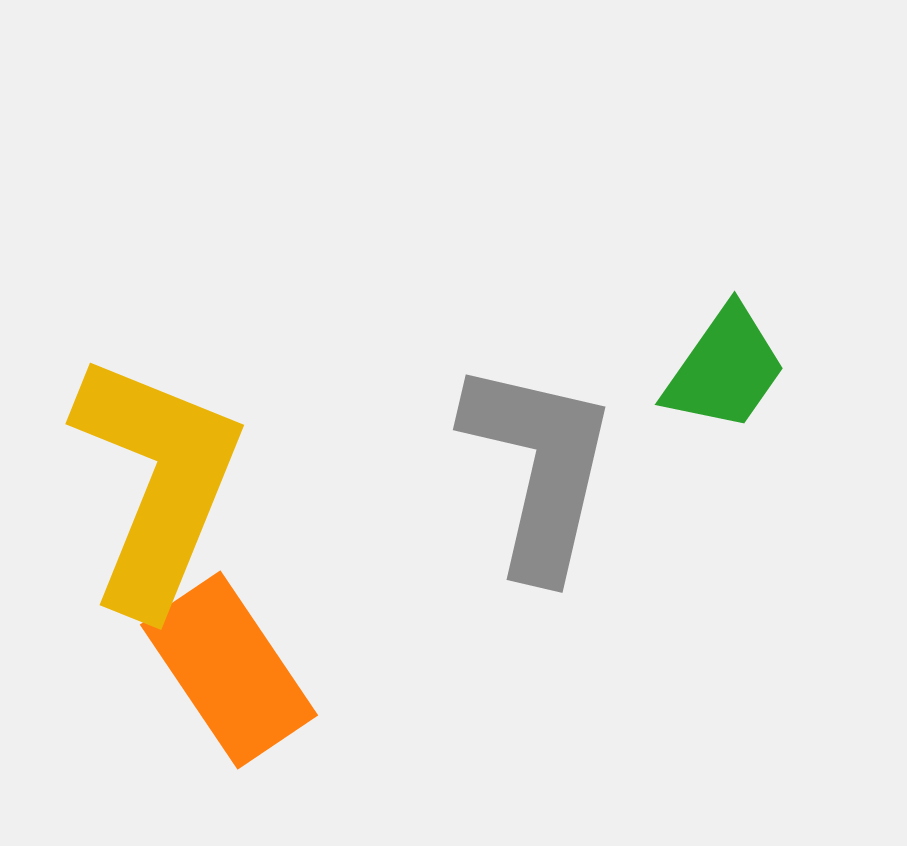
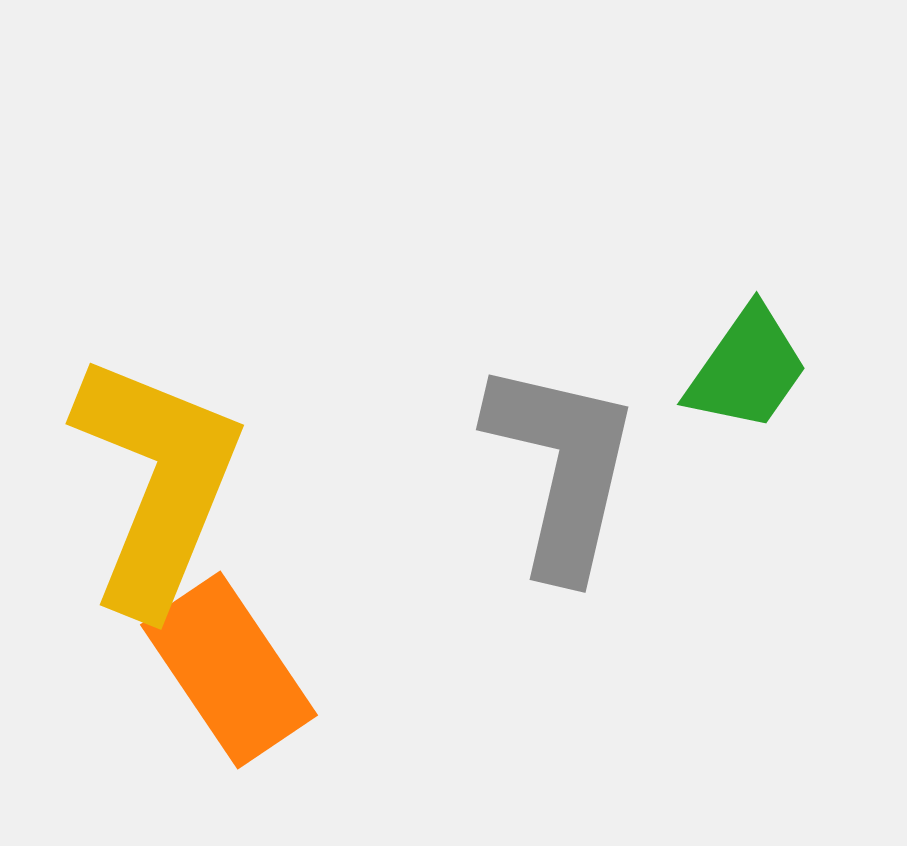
green trapezoid: moved 22 px right
gray L-shape: moved 23 px right
